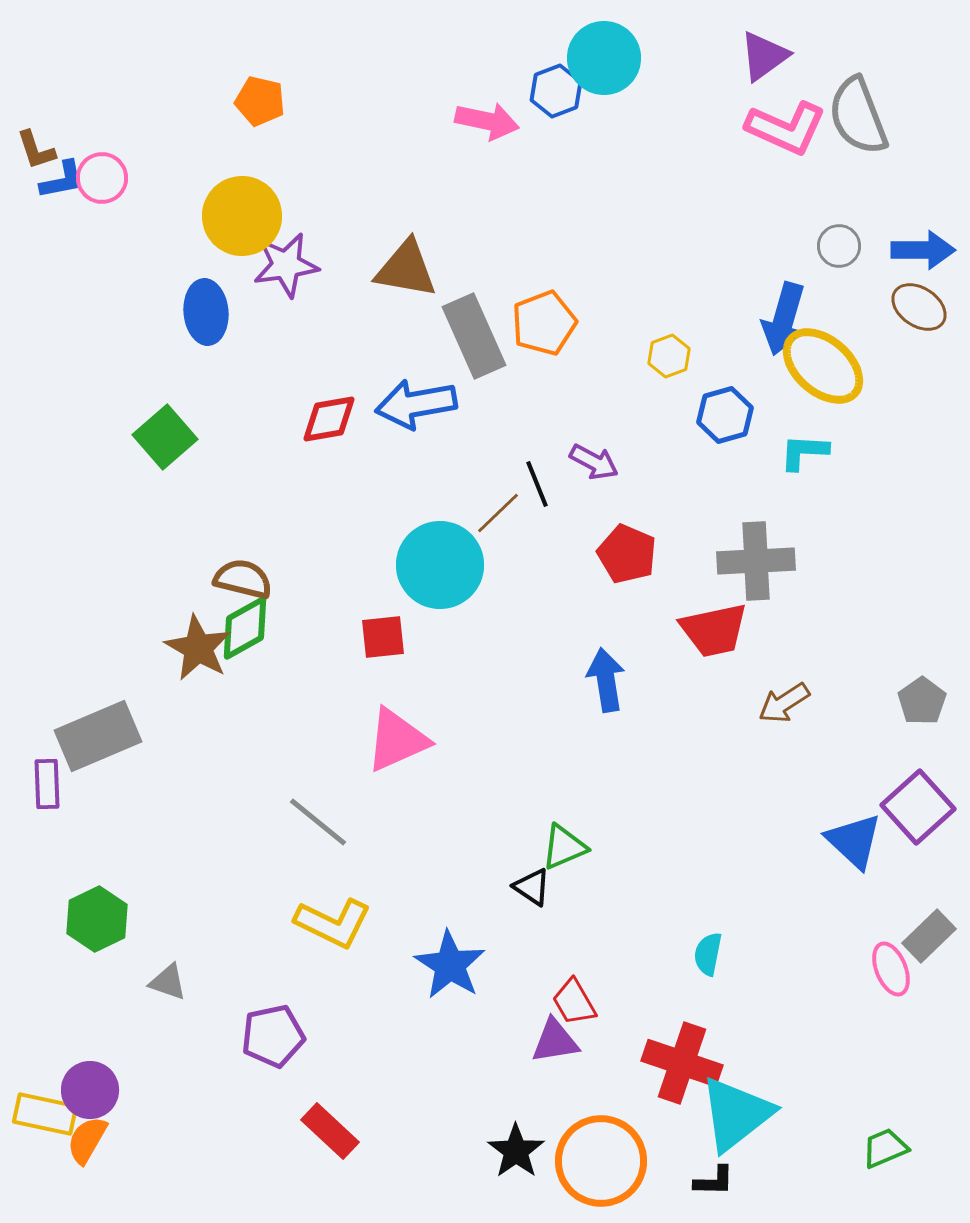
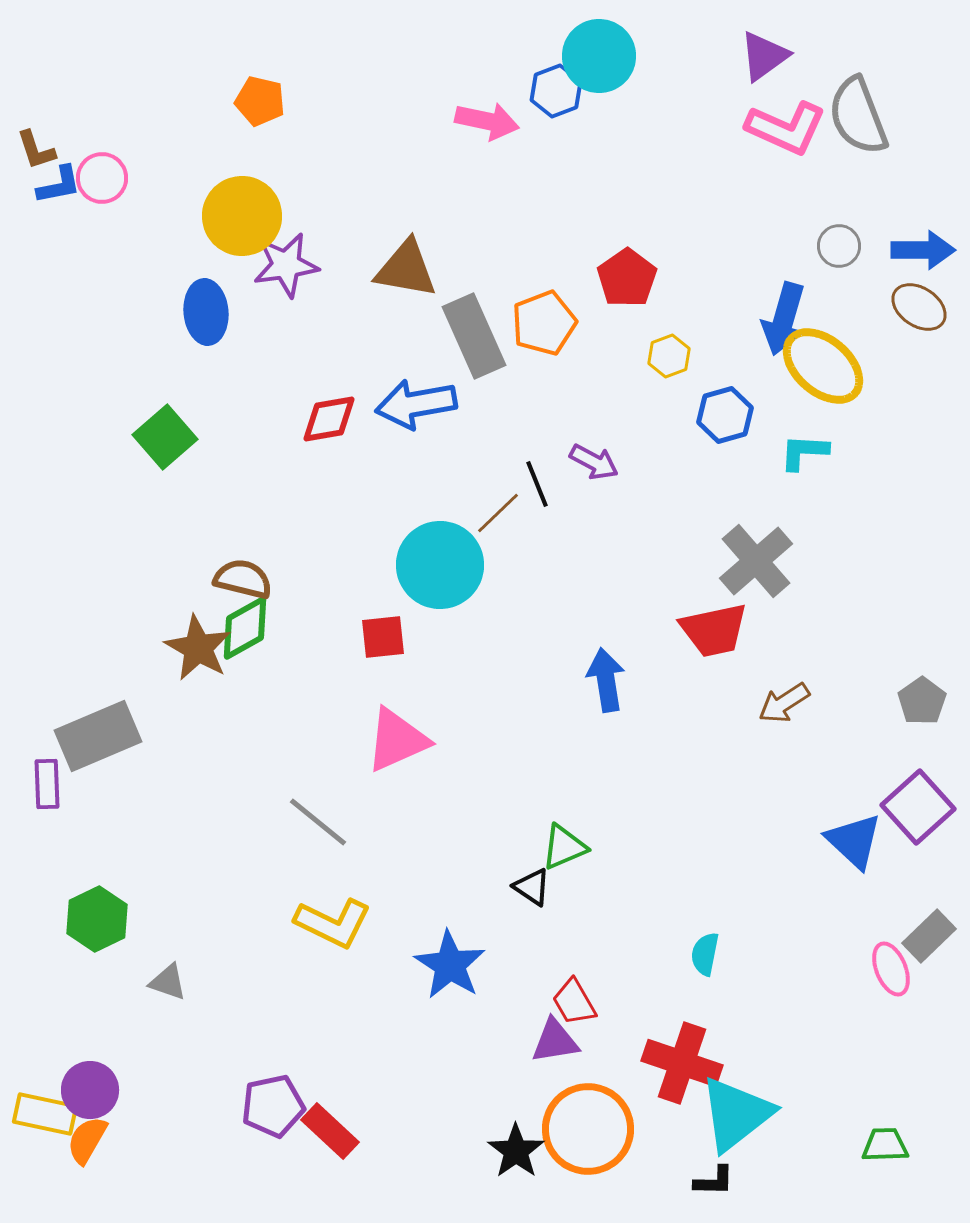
cyan circle at (604, 58): moved 5 px left, 2 px up
blue L-shape at (62, 180): moved 3 px left, 5 px down
red pentagon at (627, 554): moved 276 px up; rotated 14 degrees clockwise
gray cross at (756, 561): rotated 38 degrees counterclockwise
cyan semicircle at (708, 954): moved 3 px left
purple pentagon at (273, 1036): moved 70 px down
green trapezoid at (885, 1148): moved 3 px up; rotated 21 degrees clockwise
orange circle at (601, 1161): moved 13 px left, 32 px up
